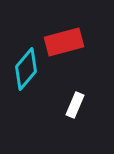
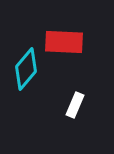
red rectangle: rotated 18 degrees clockwise
